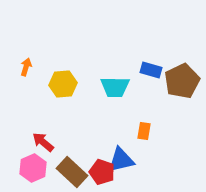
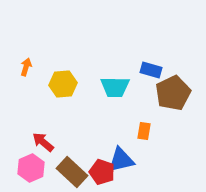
brown pentagon: moved 9 px left, 12 px down
pink hexagon: moved 2 px left
